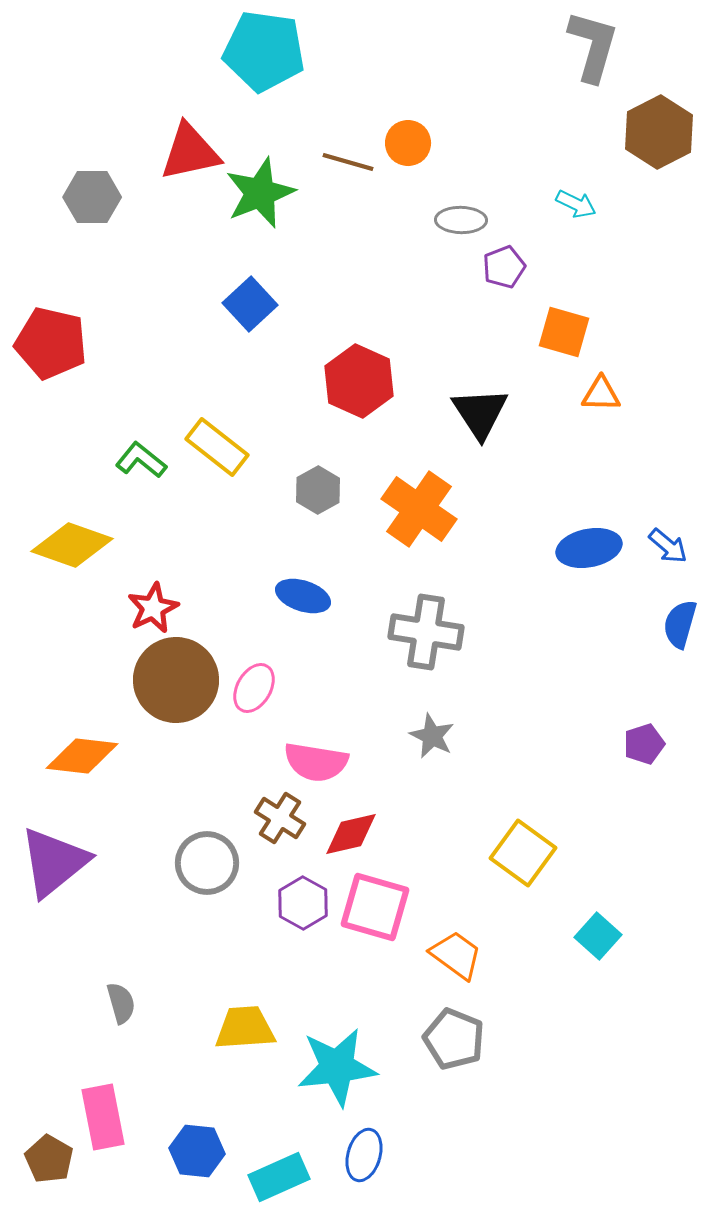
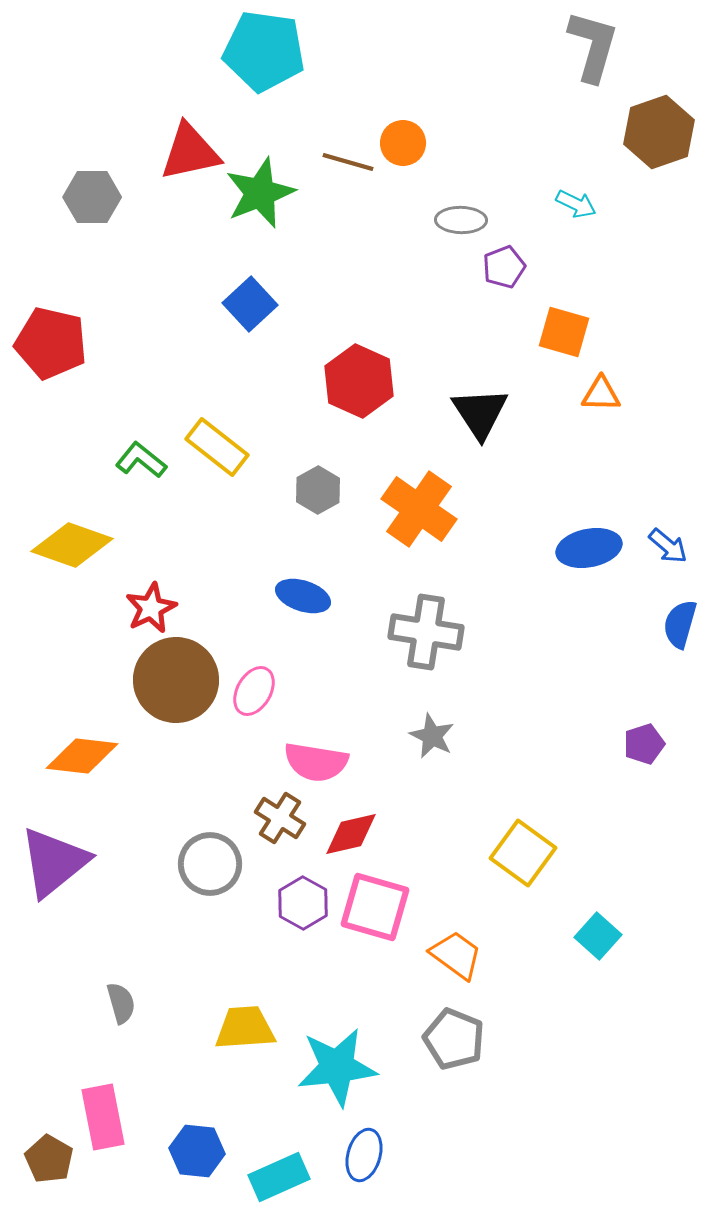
brown hexagon at (659, 132): rotated 8 degrees clockwise
orange circle at (408, 143): moved 5 px left
red star at (153, 608): moved 2 px left
pink ellipse at (254, 688): moved 3 px down
gray circle at (207, 863): moved 3 px right, 1 px down
